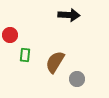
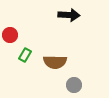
green rectangle: rotated 24 degrees clockwise
brown semicircle: rotated 120 degrees counterclockwise
gray circle: moved 3 px left, 6 px down
